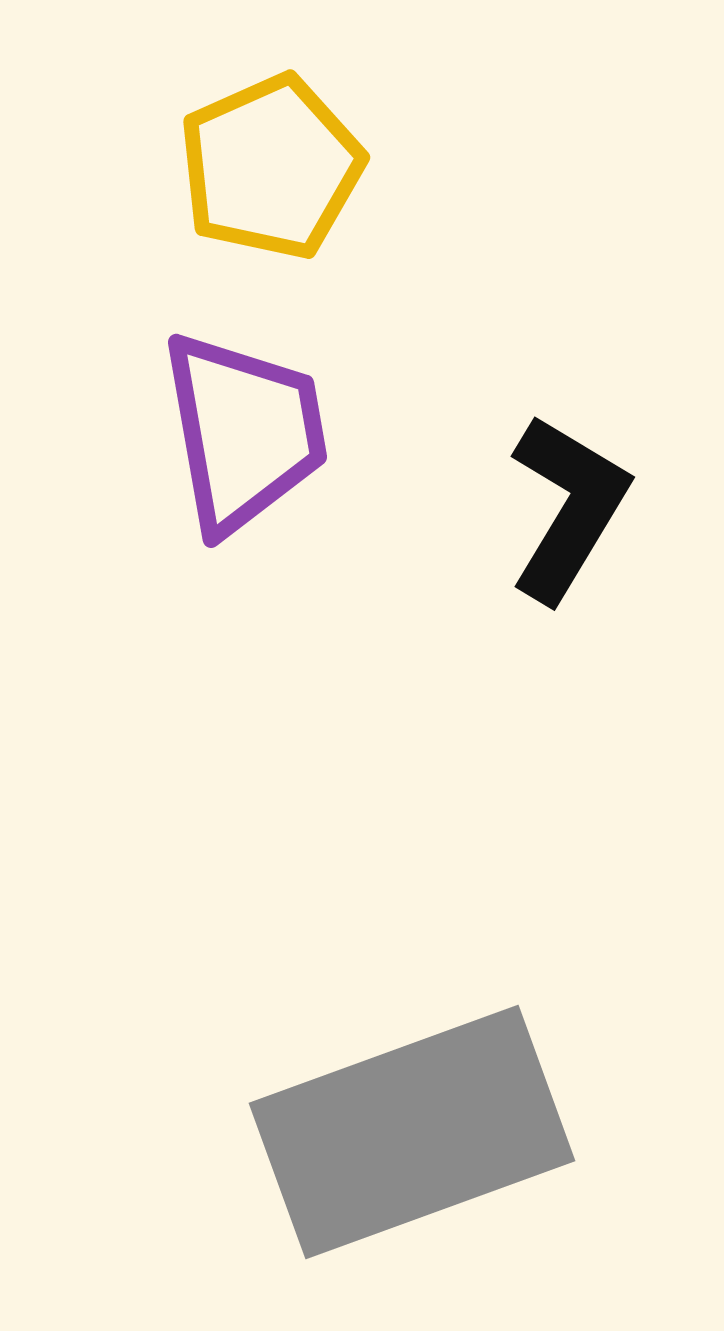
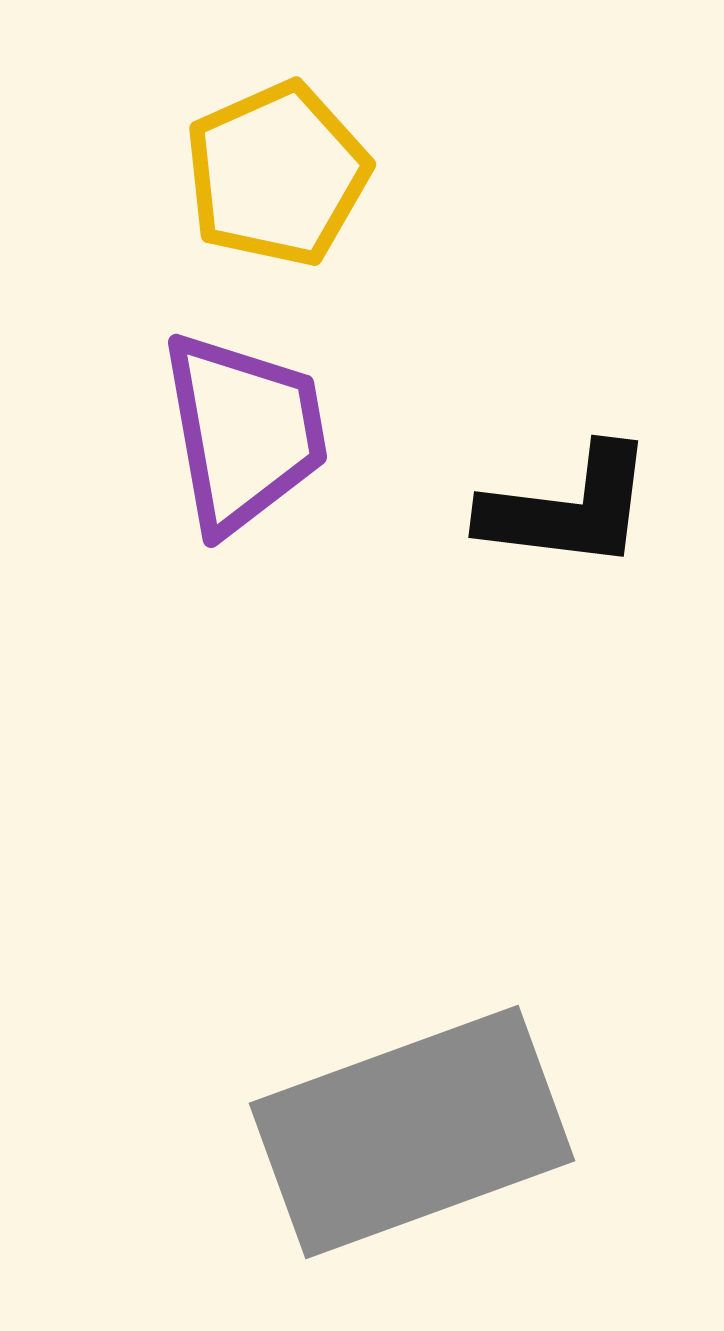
yellow pentagon: moved 6 px right, 7 px down
black L-shape: rotated 66 degrees clockwise
